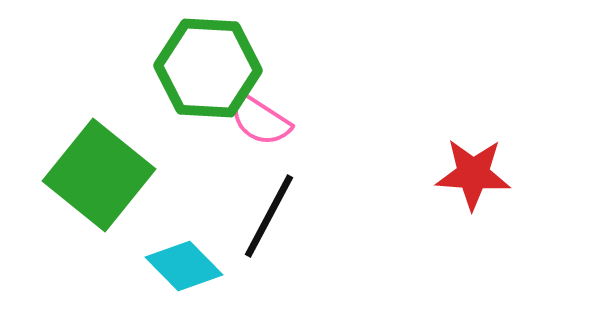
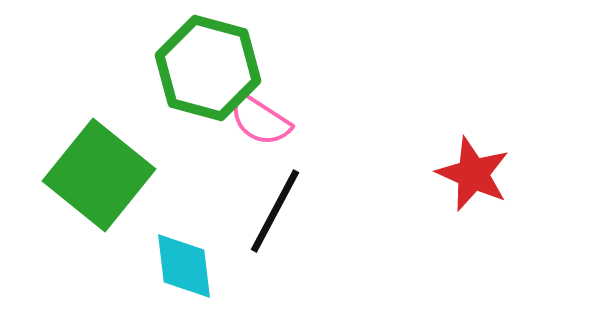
green hexagon: rotated 12 degrees clockwise
red star: rotated 20 degrees clockwise
black line: moved 6 px right, 5 px up
cyan diamond: rotated 38 degrees clockwise
